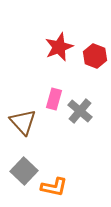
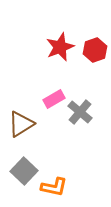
red star: moved 1 px right
red hexagon: moved 6 px up; rotated 20 degrees clockwise
pink rectangle: rotated 45 degrees clockwise
gray cross: moved 1 px down
brown triangle: moved 2 px left, 2 px down; rotated 40 degrees clockwise
